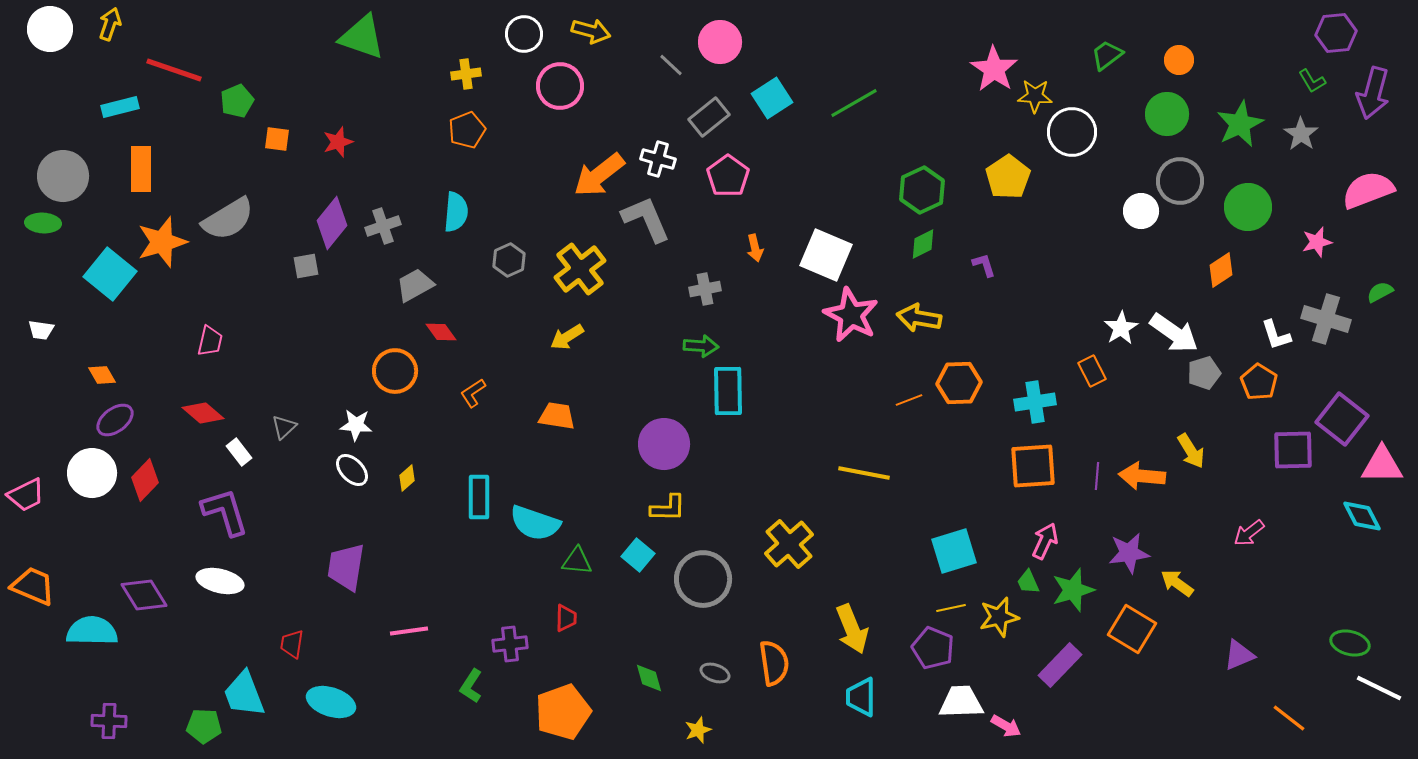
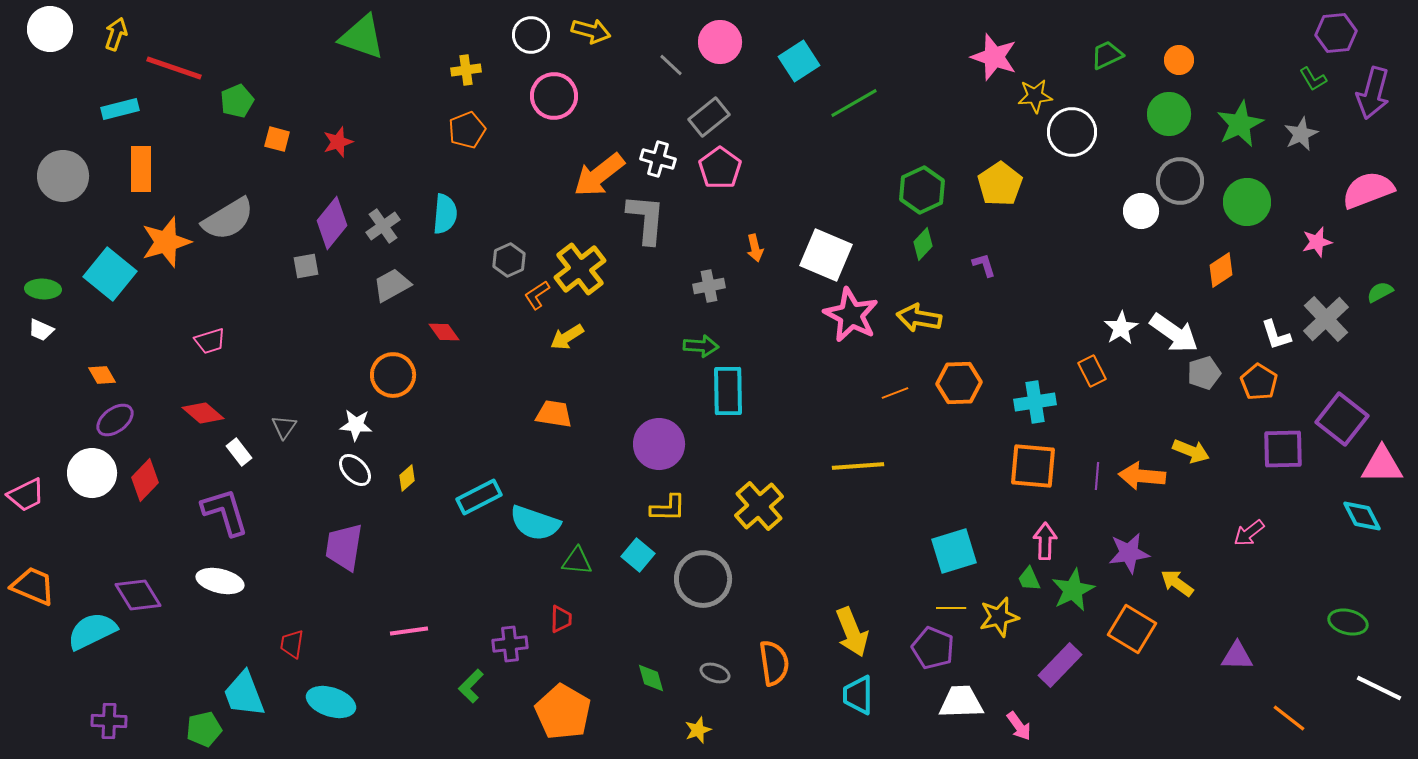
yellow arrow at (110, 24): moved 6 px right, 10 px down
white circle at (524, 34): moved 7 px right, 1 px down
green trapezoid at (1107, 55): rotated 12 degrees clockwise
pink star at (994, 69): moved 12 px up; rotated 15 degrees counterclockwise
red line at (174, 70): moved 2 px up
yellow cross at (466, 74): moved 4 px up
green L-shape at (1312, 81): moved 1 px right, 2 px up
pink circle at (560, 86): moved 6 px left, 10 px down
yellow star at (1035, 96): rotated 8 degrees counterclockwise
cyan square at (772, 98): moved 27 px right, 37 px up
cyan rectangle at (120, 107): moved 2 px down
green circle at (1167, 114): moved 2 px right
gray star at (1301, 134): rotated 12 degrees clockwise
orange square at (277, 139): rotated 8 degrees clockwise
pink pentagon at (728, 176): moved 8 px left, 8 px up
yellow pentagon at (1008, 177): moved 8 px left, 7 px down
green circle at (1248, 207): moved 1 px left, 5 px up
cyan semicircle at (456, 212): moved 11 px left, 2 px down
gray L-shape at (646, 219): rotated 28 degrees clockwise
green ellipse at (43, 223): moved 66 px down
gray cross at (383, 226): rotated 16 degrees counterclockwise
orange star at (162, 242): moved 4 px right
green diamond at (923, 244): rotated 20 degrees counterclockwise
gray trapezoid at (415, 285): moved 23 px left
gray cross at (705, 289): moved 4 px right, 3 px up
gray cross at (1326, 319): rotated 30 degrees clockwise
white trapezoid at (41, 330): rotated 16 degrees clockwise
red diamond at (441, 332): moved 3 px right
pink trapezoid at (210, 341): rotated 60 degrees clockwise
orange circle at (395, 371): moved 2 px left, 4 px down
orange L-shape at (473, 393): moved 64 px right, 98 px up
orange line at (909, 400): moved 14 px left, 7 px up
orange trapezoid at (557, 416): moved 3 px left, 2 px up
gray triangle at (284, 427): rotated 12 degrees counterclockwise
purple circle at (664, 444): moved 5 px left
purple square at (1293, 450): moved 10 px left, 1 px up
yellow arrow at (1191, 451): rotated 36 degrees counterclockwise
orange square at (1033, 466): rotated 9 degrees clockwise
white ellipse at (352, 470): moved 3 px right
yellow line at (864, 473): moved 6 px left, 7 px up; rotated 15 degrees counterclockwise
cyan rectangle at (479, 497): rotated 63 degrees clockwise
pink arrow at (1045, 541): rotated 24 degrees counterclockwise
yellow cross at (789, 544): moved 30 px left, 38 px up
purple trapezoid at (346, 567): moved 2 px left, 20 px up
green trapezoid at (1028, 582): moved 1 px right, 3 px up
green star at (1073, 590): rotated 9 degrees counterclockwise
purple diamond at (144, 595): moved 6 px left
yellow line at (951, 608): rotated 12 degrees clockwise
red trapezoid at (566, 618): moved 5 px left, 1 px down
yellow arrow at (852, 629): moved 3 px down
cyan semicircle at (92, 631): rotated 27 degrees counterclockwise
green ellipse at (1350, 643): moved 2 px left, 21 px up
purple triangle at (1239, 655): moved 2 px left, 1 px down; rotated 24 degrees clockwise
green diamond at (649, 678): moved 2 px right
green L-shape at (471, 686): rotated 12 degrees clockwise
cyan trapezoid at (861, 697): moved 3 px left, 2 px up
orange pentagon at (563, 712): rotated 22 degrees counterclockwise
green pentagon at (204, 726): moved 3 px down; rotated 16 degrees counterclockwise
pink arrow at (1006, 726): moved 13 px right; rotated 24 degrees clockwise
